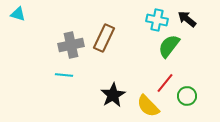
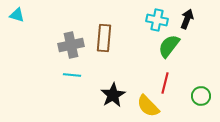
cyan triangle: moved 1 px left, 1 px down
black arrow: rotated 72 degrees clockwise
brown rectangle: rotated 20 degrees counterclockwise
cyan line: moved 8 px right
red line: rotated 25 degrees counterclockwise
green circle: moved 14 px right
